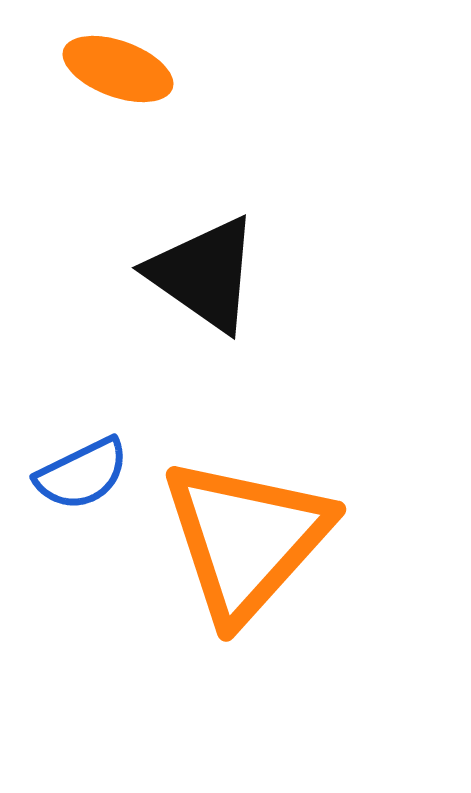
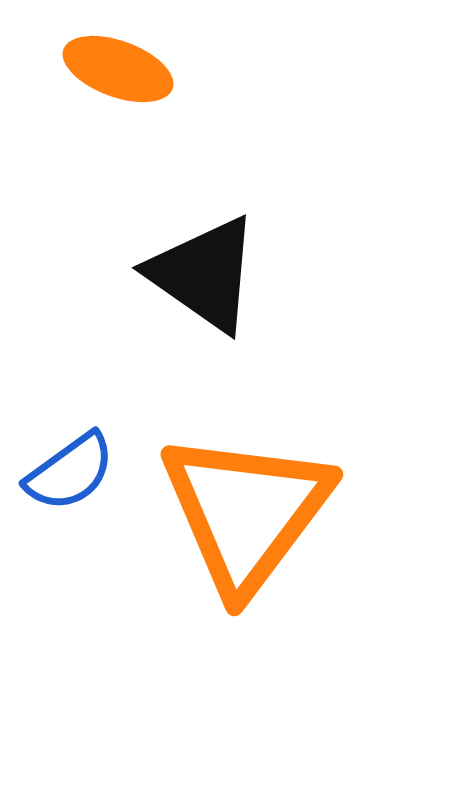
blue semicircle: moved 12 px left, 2 px up; rotated 10 degrees counterclockwise
orange triangle: moved 27 px up; rotated 5 degrees counterclockwise
